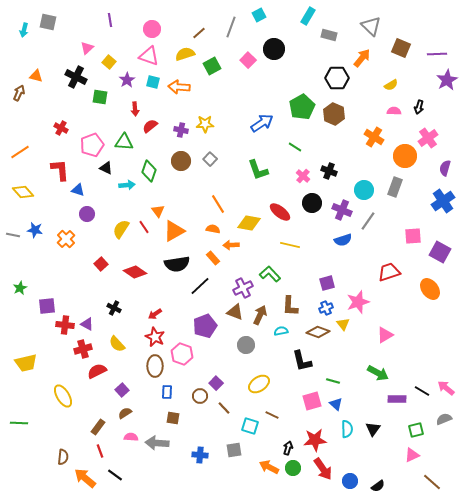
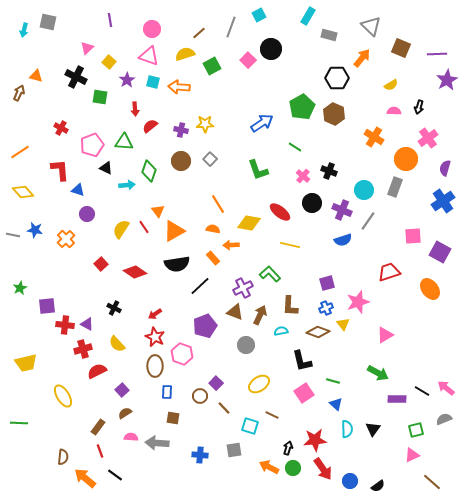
black circle at (274, 49): moved 3 px left
orange circle at (405, 156): moved 1 px right, 3 px down
pink square at (312, 401): moved 8 px left, 8 px up; rotated 18 degrees counterclockwise
